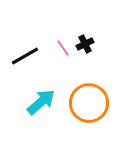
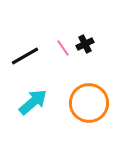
cyan arrow: moved 8 px left
